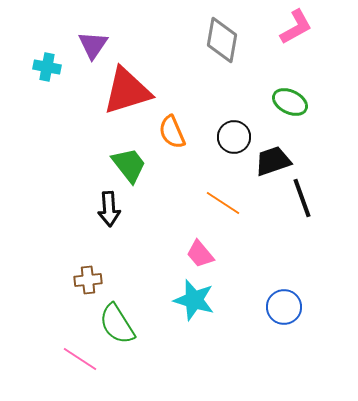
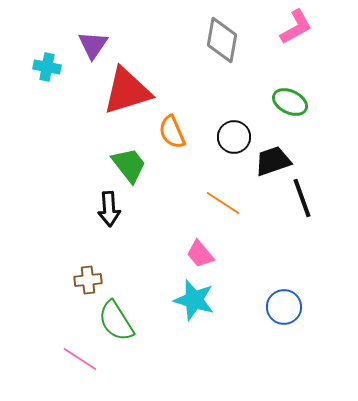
green semicircle: moved 1 px left, 3 px up
